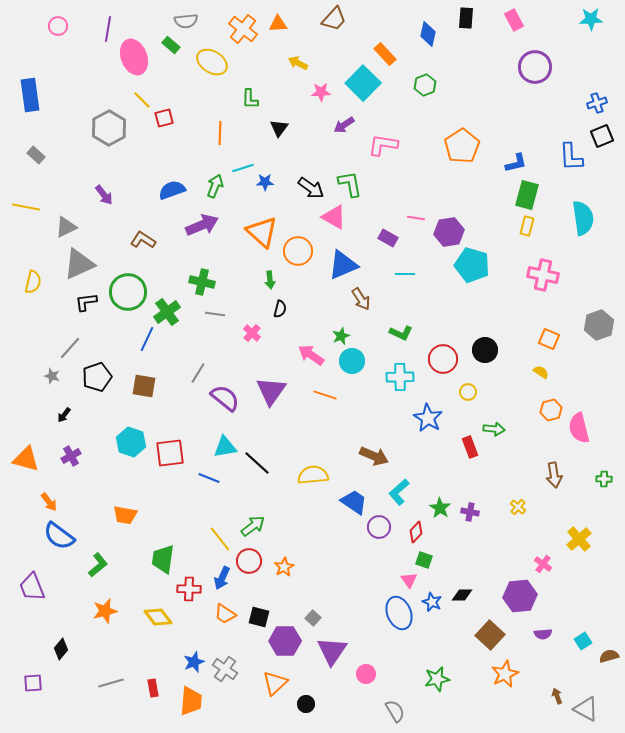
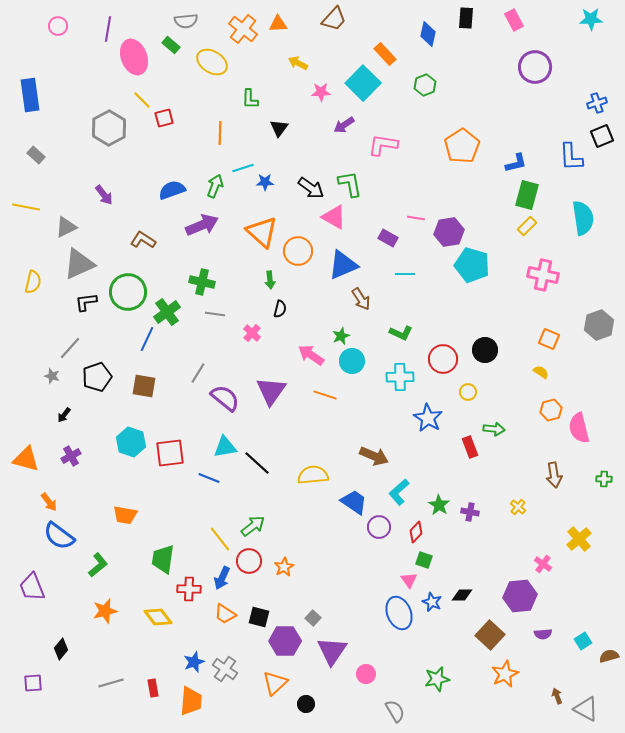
yellow rectangle at (527, 226): rotated 30 degrees clockwise
green star at (440, 508): moved 1 px left, 3 px up
